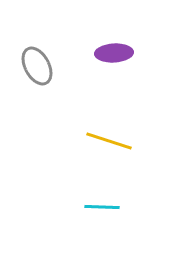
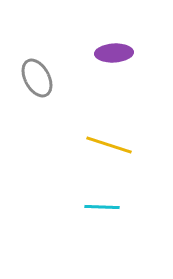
gray ellipse: moved 12 px down
yellow line: moved 4 px down
